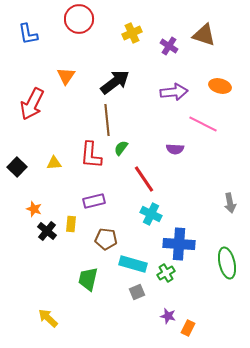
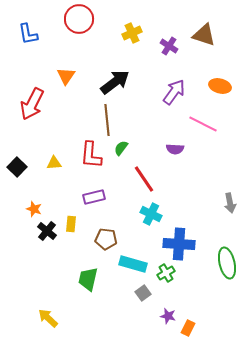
purple arrow: rotated 48 degrees counterclockwise
purple rectangle: moved 4 px up
gray square: moved 6 px right, 1 px down; rotated 14 degrees counterclockwise
